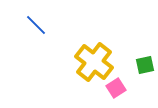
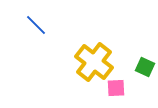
green square: moved 2 px down; rotated 36 degrees clockwise
pink square: rotated 30 degrees clockwise
